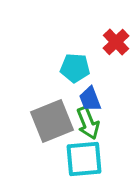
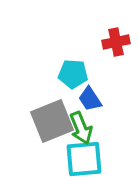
red cross: rotated 32 degrees clockwise
cyan pentagon: moved 2 px left, 6 px down
blue trapezoid: rotated 12 degrees counterclockwise
green arrow: moved 7 px left, 5 px down
